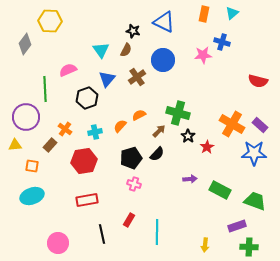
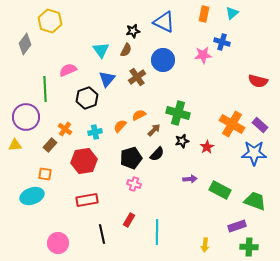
yellow hexagon at (50, 21): rotated 15 degrees clockwise
black star at (133, 31): rotated 24 degrees counterclockwise
brown arrow at (159, 131): moved 5 px left, 1 px up
black star at (188, 136): moved 6 px left, 5 px down; rotated 24 degrees clockwise
orange square at (32, 166): moved 13 px right, 8 px down
